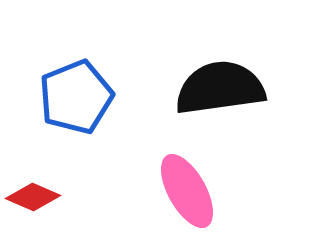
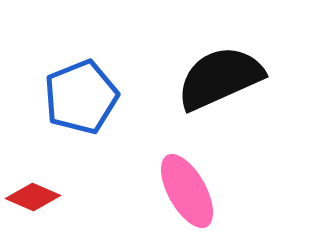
black semicircle: moved 10 px up; rotated 16 degrees counterclockwise
blue pentagon: moved 5 px right
